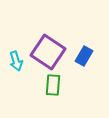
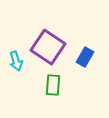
purple square: moved 5 px up
blue rectangle: moved 1 px right, 1 px down
